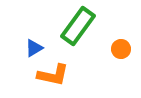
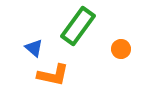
blue triangle: rotated 48 degrees counterclockwise
